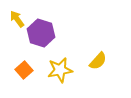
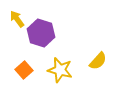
yellow star: rotated 25 degrees clockwise
